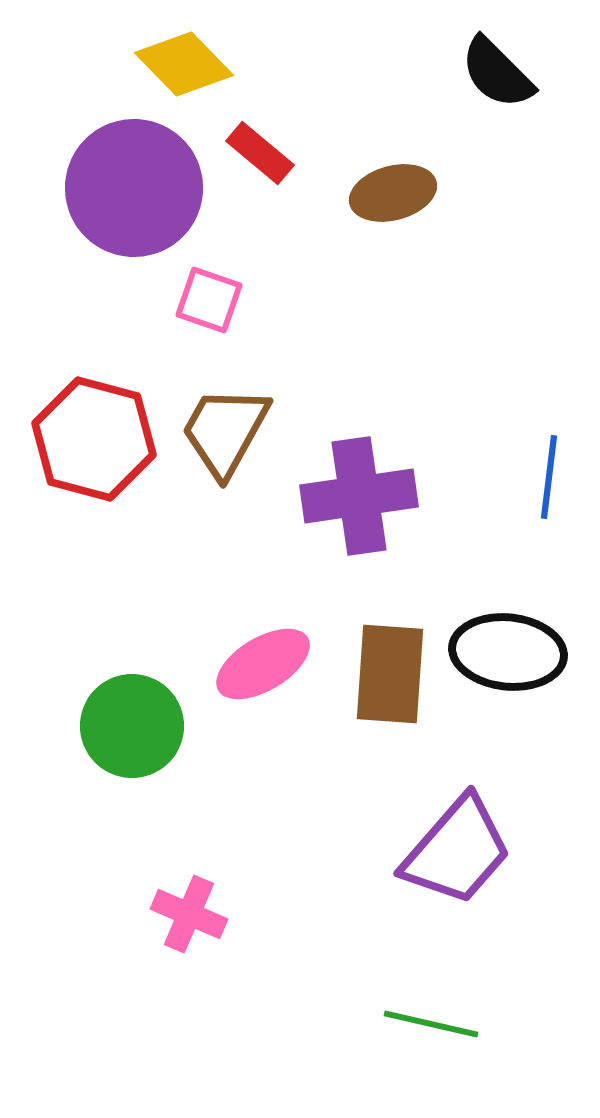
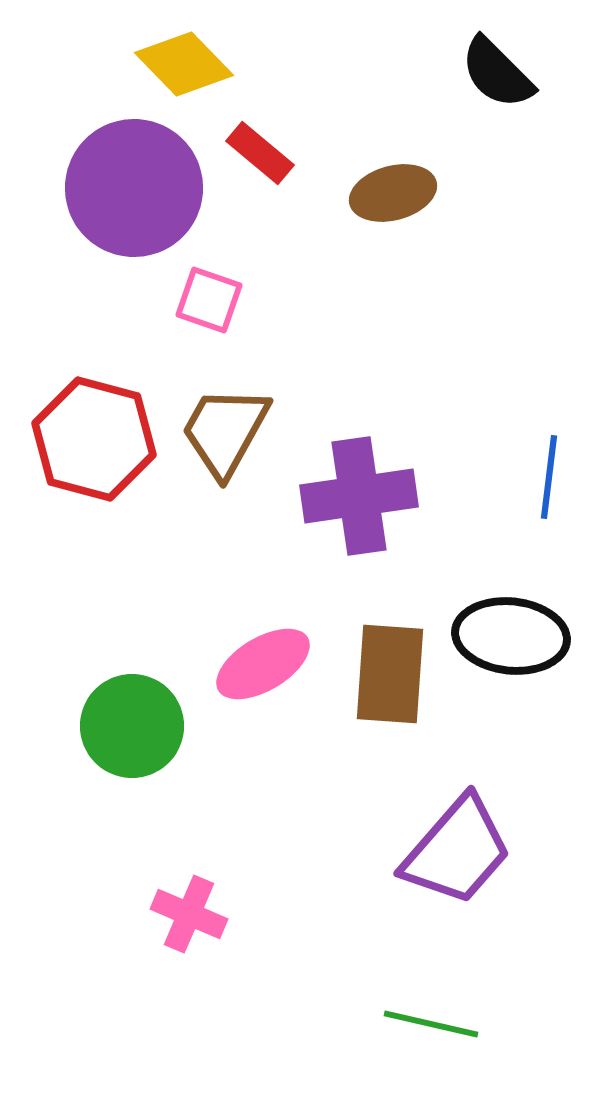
black ellipse: moved 3 px right, 16 px up
